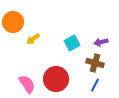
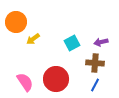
orange circle: moved 3 px right
brown cross: rotated 12 degrees counterclockwise
pink semicircle: moved 2 px left, 2 px up
